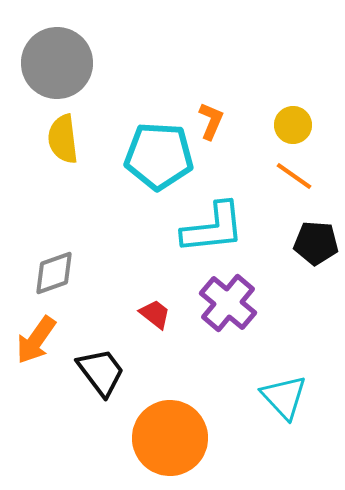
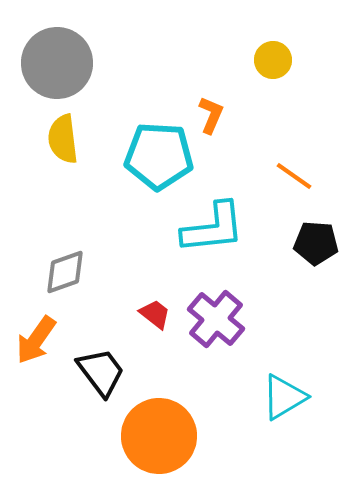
orange L-shape: moved 6 px up
yellow circle: moved 20 px left, 65 px up
gray diamond: moved 11 px right, 1 px up
purple cross: moved 12 px left, 16 px down
cyan triangle: rotated 42 degrees clockwise
orange circle: moved 11 px left, 2 px up
